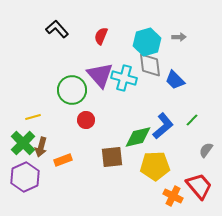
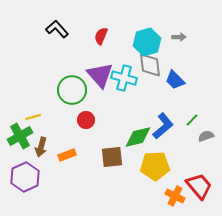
green cross: moved 3 px left, 7 px up; rotated 15 degrees clockwise
gray semicircle: moved 14 px up; rotated 35 degrees clockwise
orange rectangle: moved 4 px right, 5 px up
orange cross: moved 2 px right
